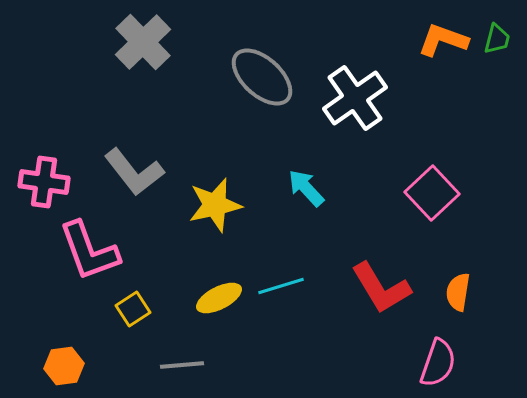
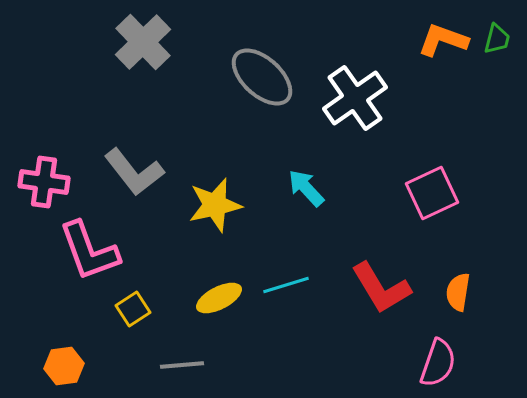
pink square: rotated 18 degrees clockwise
cyan line: moved 5 px right, 1 px up
